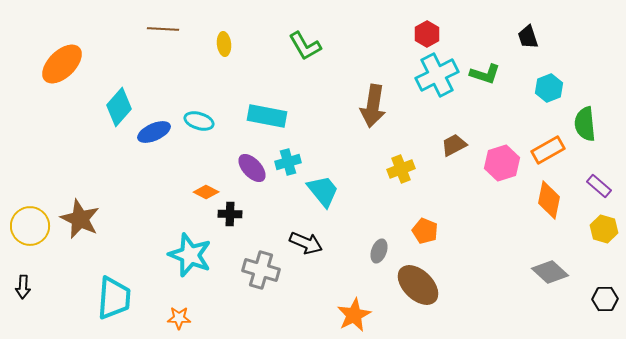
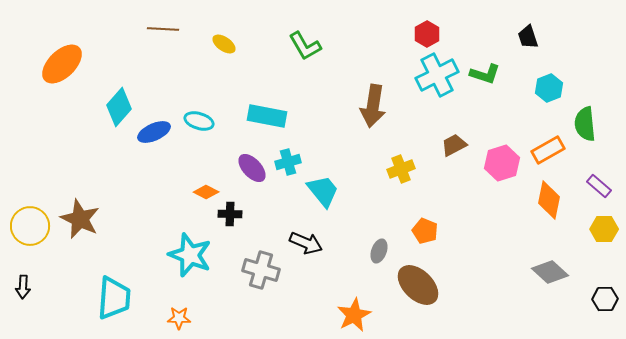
yellow ellipse at (224, 44): rotated 50 degrees counterclockwise
yellow hexagon at (604, 229): rotated 16 degrees counterclockwise
